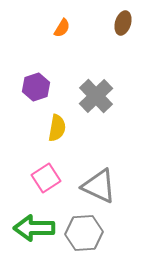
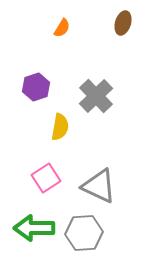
yellow semicircle: moved 3 px right, 1 px up
